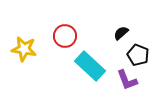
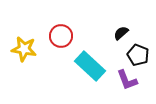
red circle: moved 4 px left
